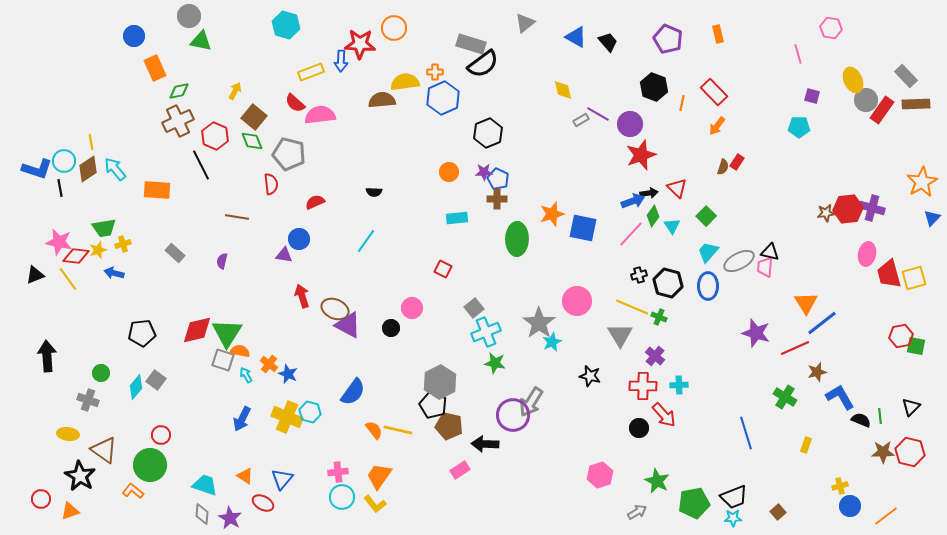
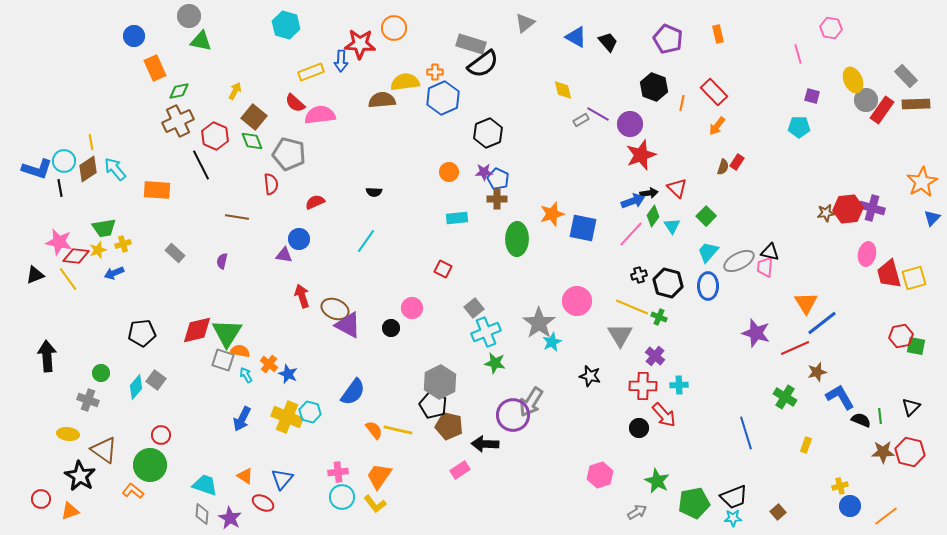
blue arrow at (114, 273): rotated 36 degrees counterclockwise
